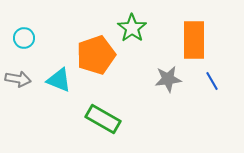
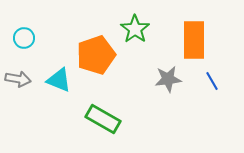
green star: moved 3 px right, 1 px down
